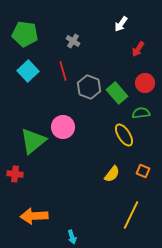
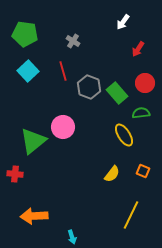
white arrow: moved 2 px right, 2 px up
